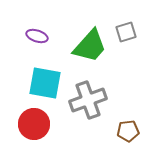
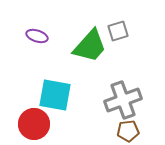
gray square: moved 8 px left, 1 px up
cyan square: moved 10 px right, 12 px down
gray cross: moved 35 px right
